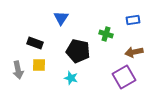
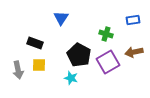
black pentagon: moved 1 px right, 4 px down; rotated 15 degrees clockwise
purple square: moved 16 px left, 15 px up
